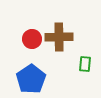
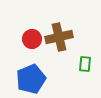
brown cross: rotated 12 degrees counterclockwise
blue pentagon: rotated 12 degrees clockwise
